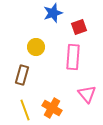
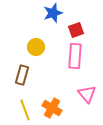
red square: moved 3 px left, 3 px down
pink rectangle: moved 2 px right, 1 px up
